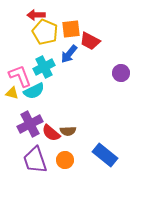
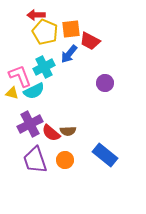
purple circle: moved 16 px left, 10 px down
